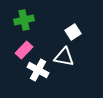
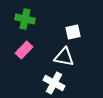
green cross: moved 1 px right, 1 px up; rotated 24 degrees clockwise
white square: rotated 21 degrees clockwise
white cross: moved 16 px right, 13 px down
